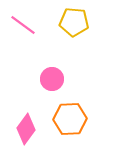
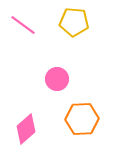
pink circle: moved 5 px right
orange hexagon: moved 12 px right
pink diamond: rotated 12 degrees clockwise
